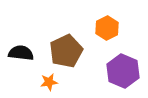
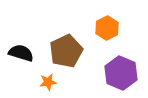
black semicircle: rotated 10 degrees clockwise
purple hexagon: moved 2 px left, 2 px down
orange star: moved 1 px left
